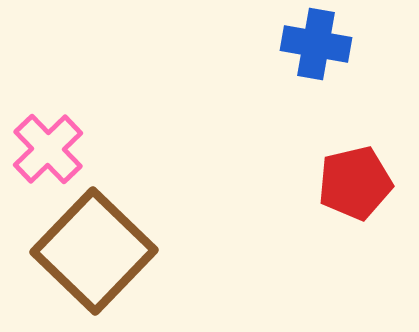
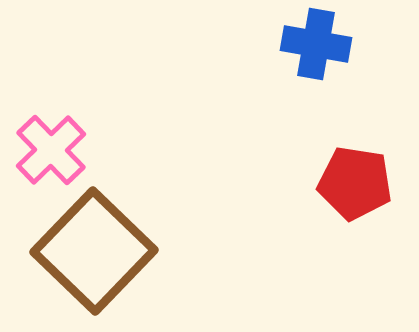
pink cross: moved 3 px right, 1 px down
red pentagon: rotated 22 degrees clockwise
